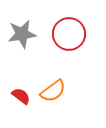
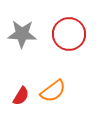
gray star: rotated 12 degrees clockwise
red semicircle: rotated 84 degrees clockwise
